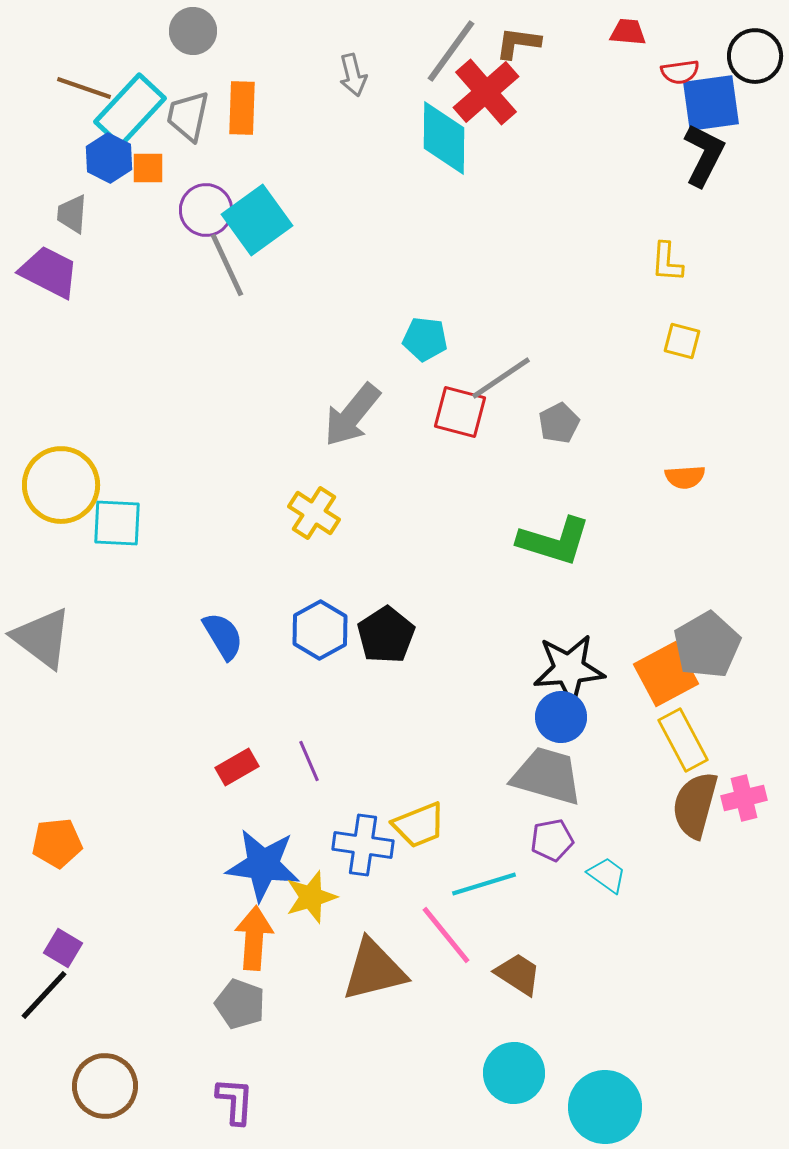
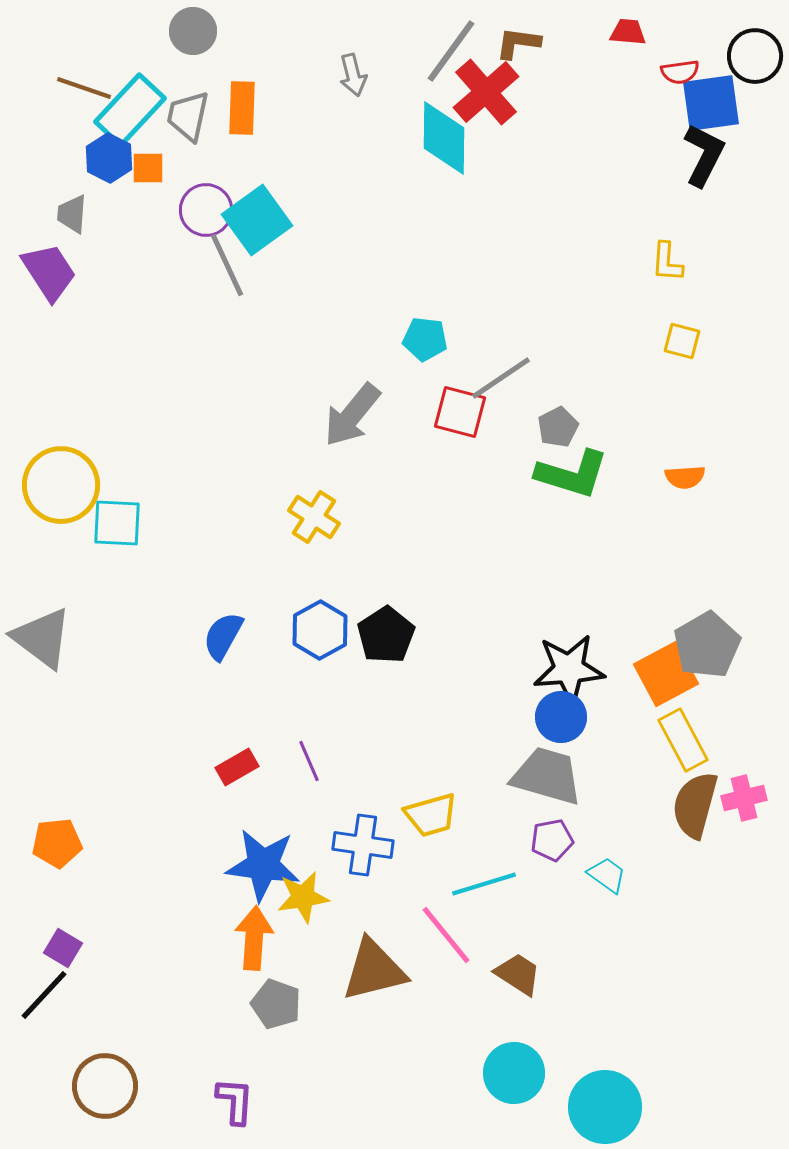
purple trapezoid at (49, 272): rotated 30 degrees clockwise
gray pentagon at (559, 423): moved 1 px left, 4 px down
yellow cross at (314, 513): moved 4 px down
green L-shape at (554, 541): moved 18 px right, 67 px up
blue semicircle at (223, 636): rotated 120 degrees counterclockwise
yellow trapezoid at (419, 825): moved 12 px right, 10 px up; rotated 6 degrees clockwise
yellow star at (311, 897): moved 8 px left; rotated 8 degrees clockwise
gray pentagon at (240, 1004): moved 36 px right
